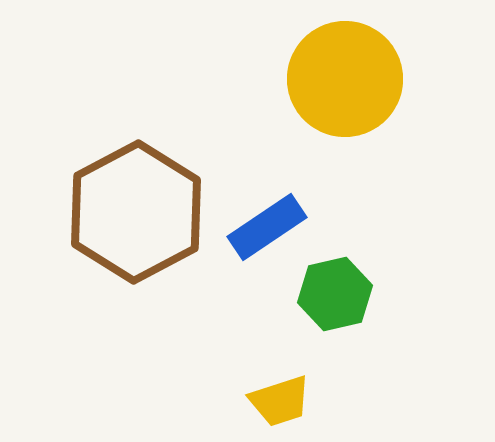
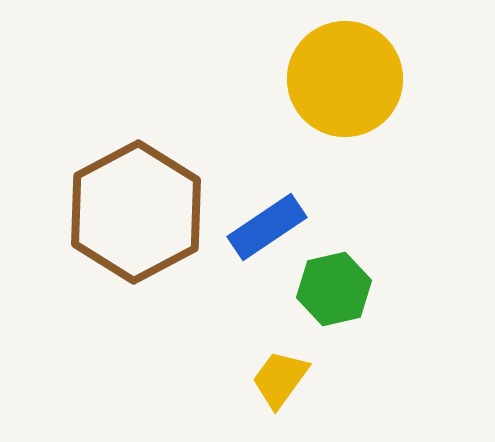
green hexagon: moved 1 px left, 5 px up
yellow trapezoid: moved 22 px up; rotated 144 degrees clockwise
